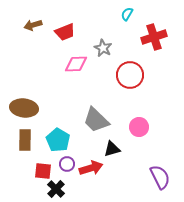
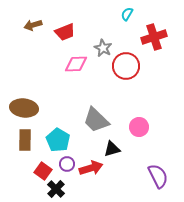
red circle: moved 4 px left, 9 px up
red square: rotated 30 degrees clockwise
purple semicircle: moved 2 px left, 1 px up
